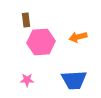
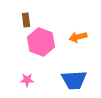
pink hexagon: rotated 24 degrees clockwise
